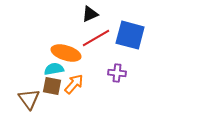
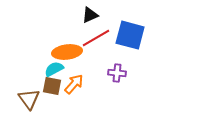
black triangle: moved 1 px down
orange ellipse: moved 1 px right, 1 px up; rotated 24 degrees counterclockwise
cyan semicircle: rotated 18 degrees counterclockwise
